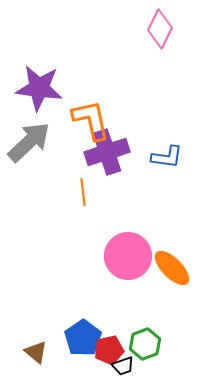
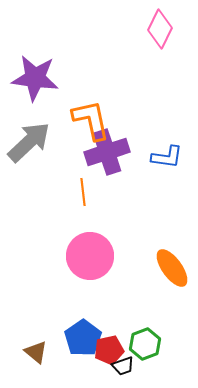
purple star: moved 4 px left, 10 px up
pink circle: moved 38 px left
orange ellipse: rotated 9 degrees clockwise
